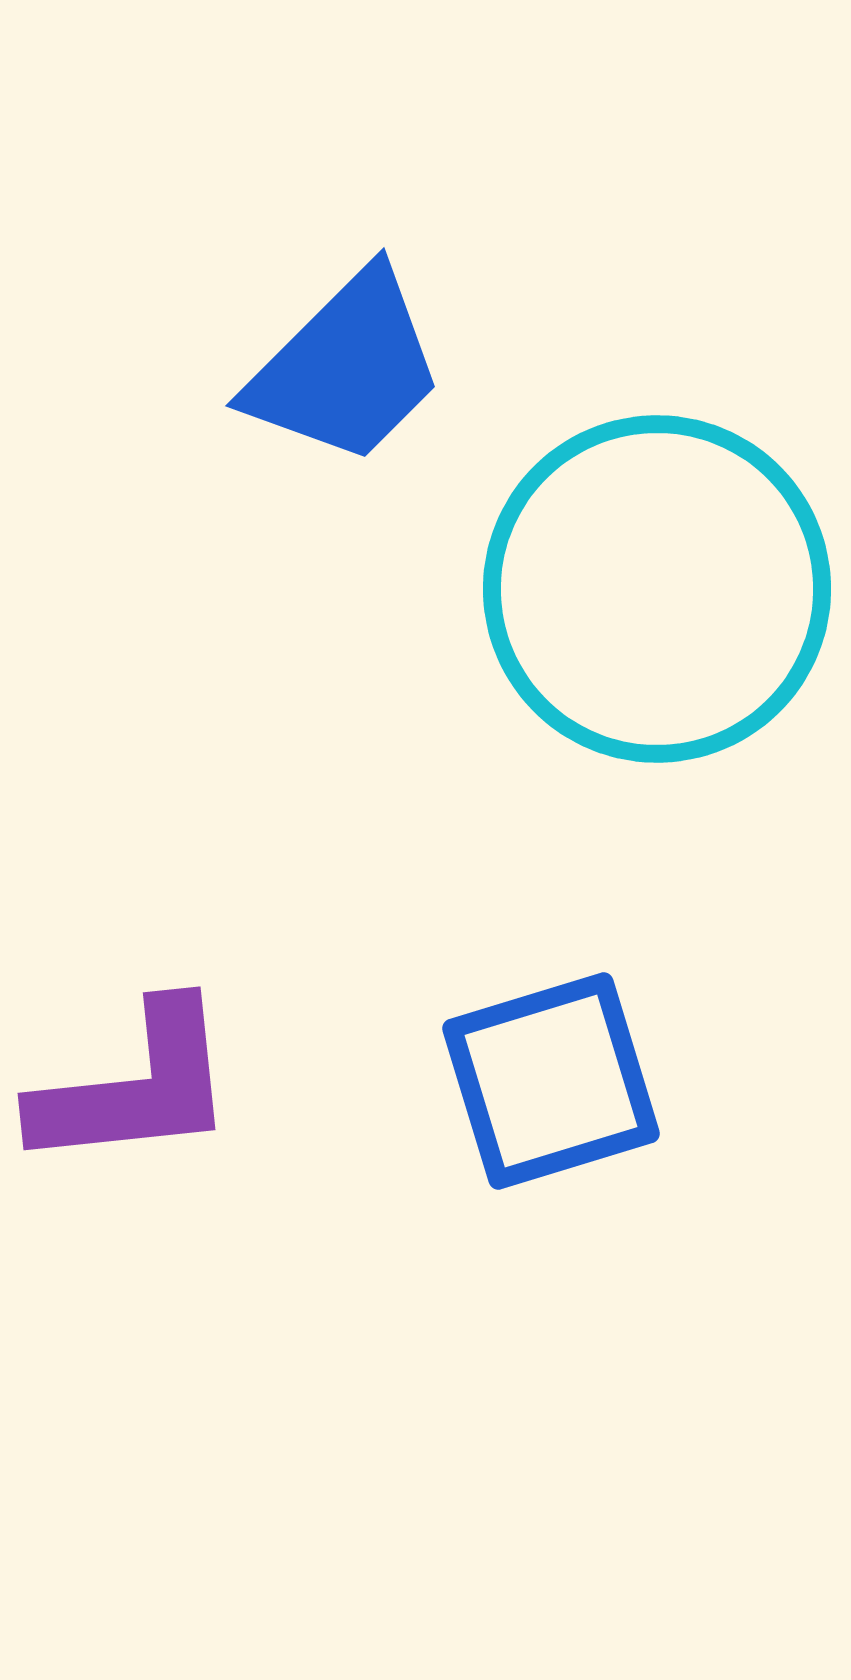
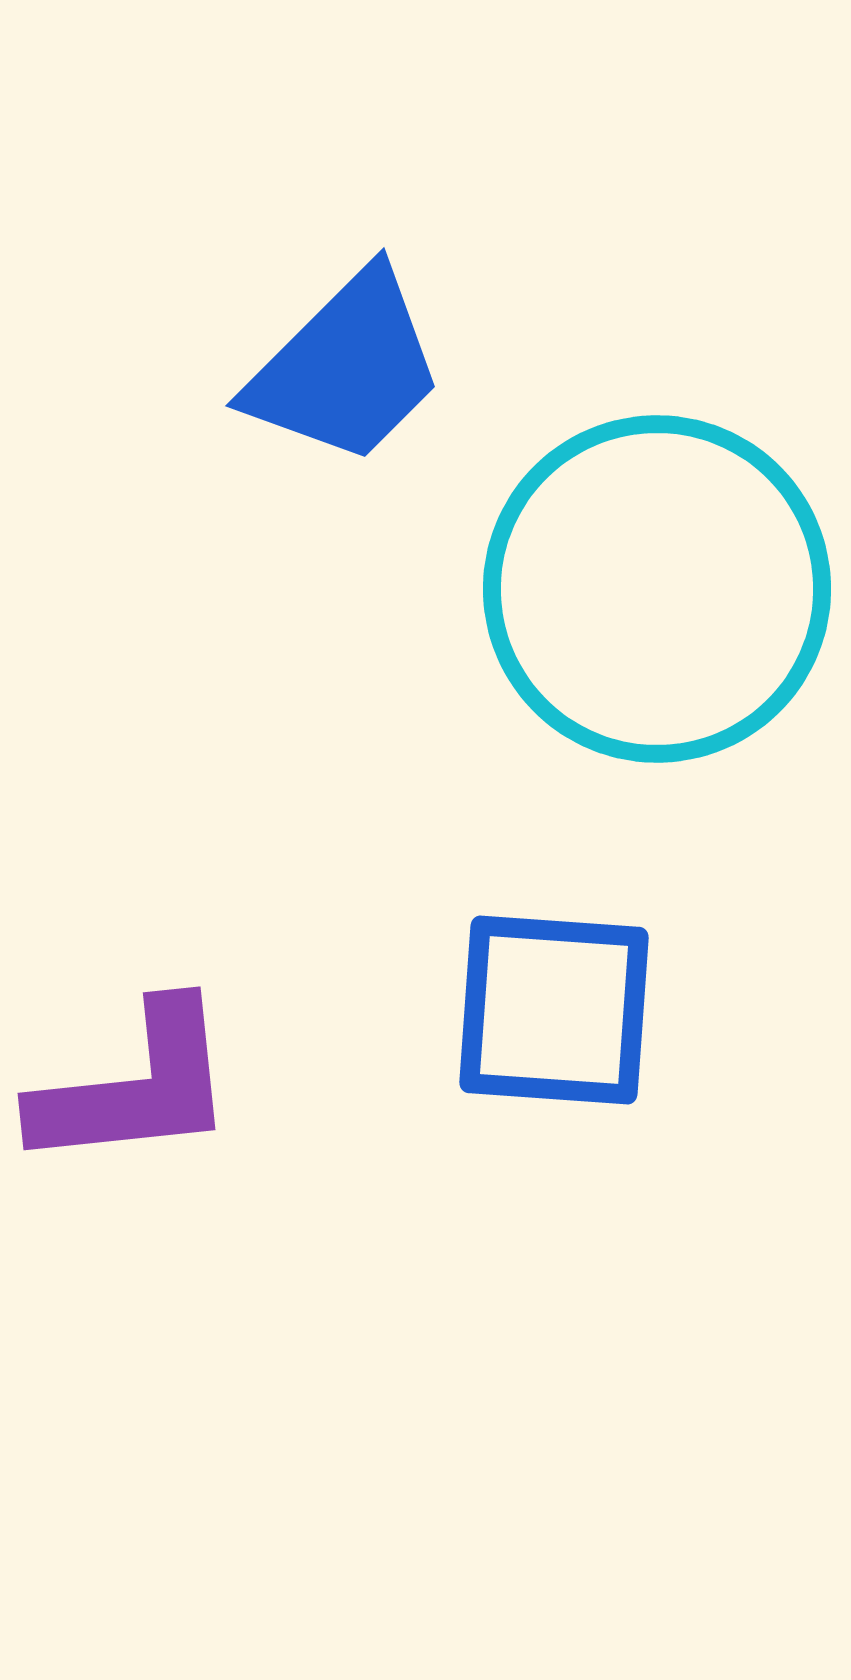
blue square: moved 3 px right, 71 px up; rotated 21 degrees clockwise
